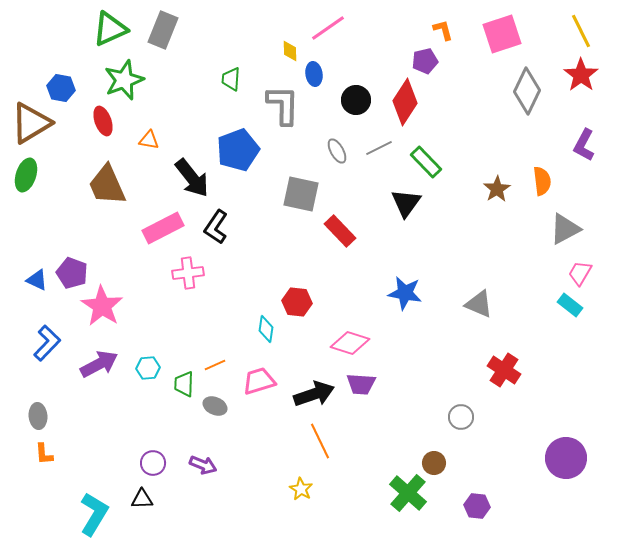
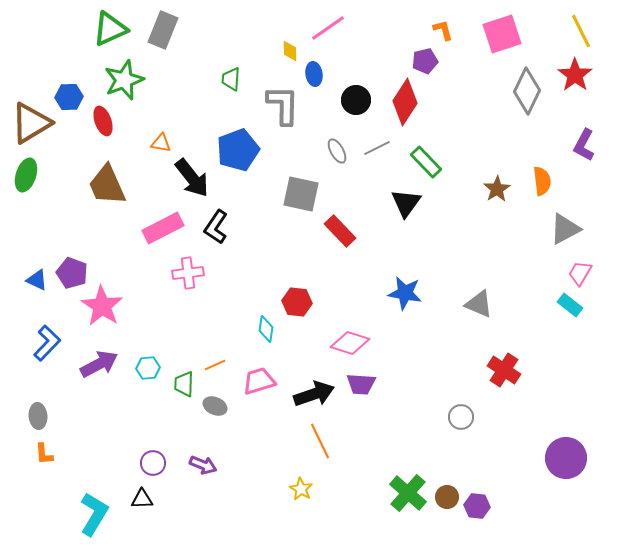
red star at (581, 75): moved 6 px left
blue hexagon at (61, 88): moved 8 px right, 9 px down; rotated 12 degrees counterclockwise
orange triangle at (149, 140): moved 12 px right, 3 px down
gray line at (379, 148): moved 2 px left
brown circle at (434, 463): moved 13 px right, 34 px down
